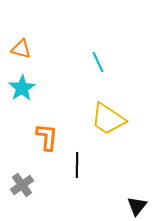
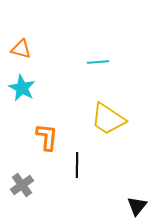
cyan line: rotated 70 degrees counterclockwise
cyan star: rotated 12 degrees counterclockwise
